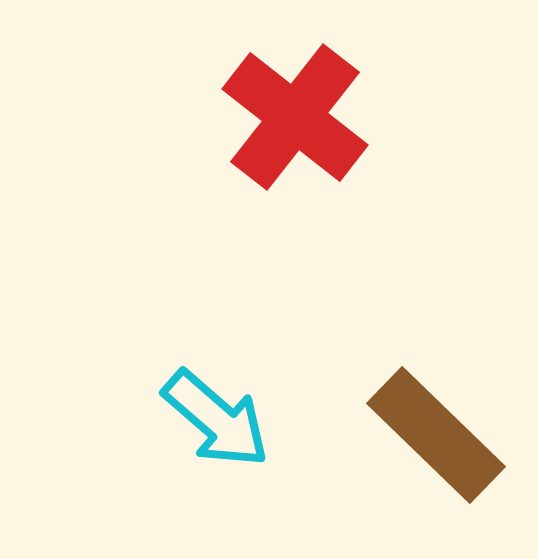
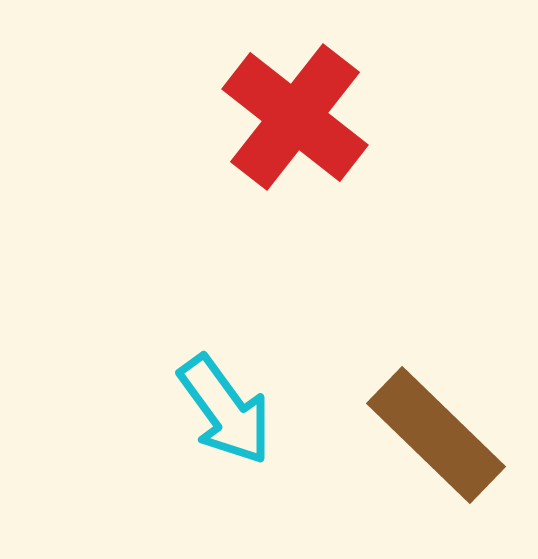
cyan arrow: moved 9 px right, 9 px up; rotated 13 degrees clockwise
